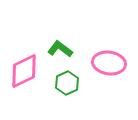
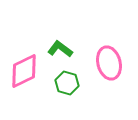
pink ellipse: rotated 68 degrees clockwise
green hexagon: rotated 20 degrees counterclockwise
